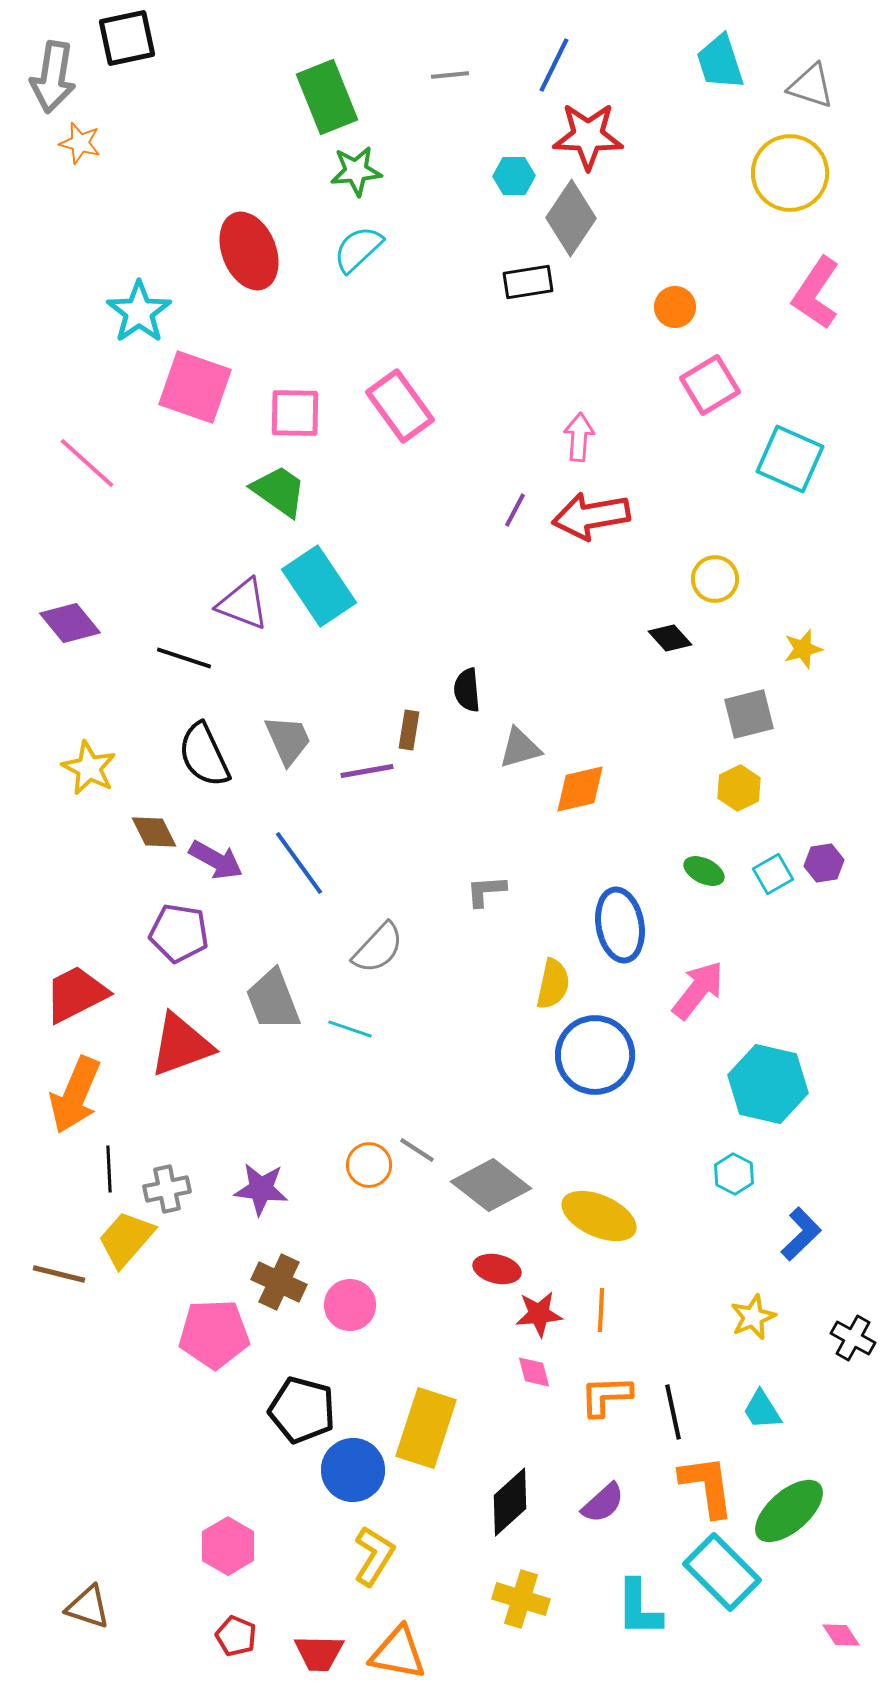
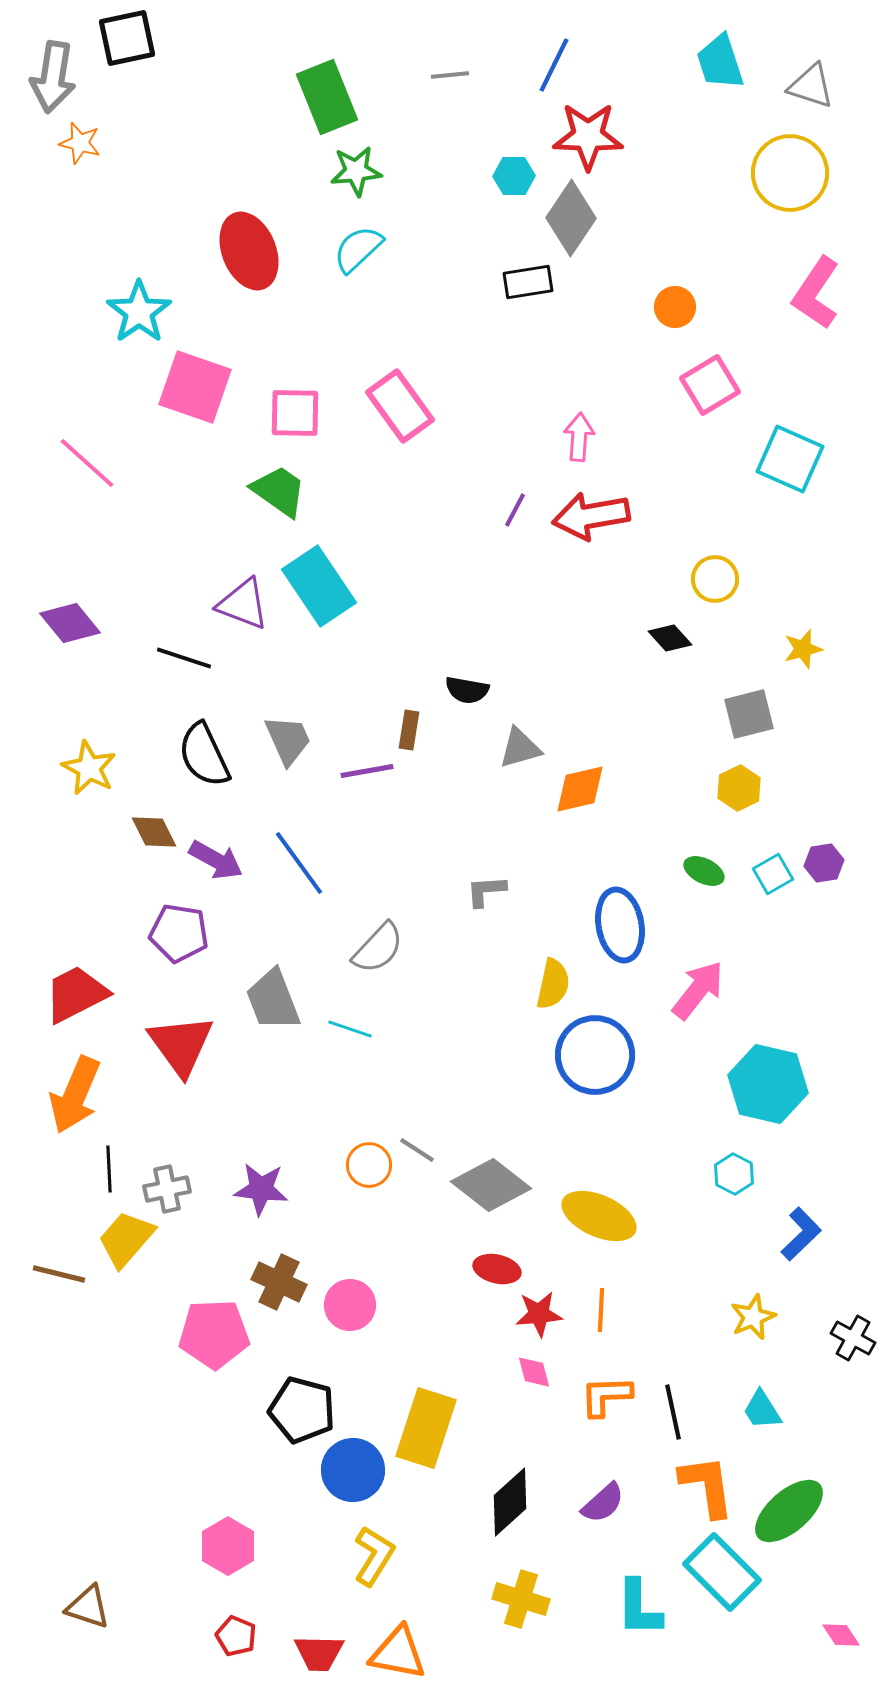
black semicircle at (467, 690): rotated 75 degrees counterclockwise
red triangle at (181, 1045): rotated 46 degrees counterclockwise
